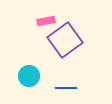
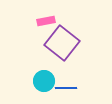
purple square: moved 3 px left, 3 px down; rotated 16 degrees counterclockwise
cyan circle: moved 15 px right, 5 px down
